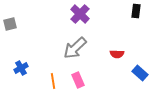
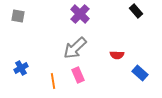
black rectangle: rotated 48 degrees counterclockwise
gray square: moved 8 px right, 8 px up; rotated 24 degrees clockwise
red semicircle: moved 1 px down
pink rectangle: moved 5 px up
